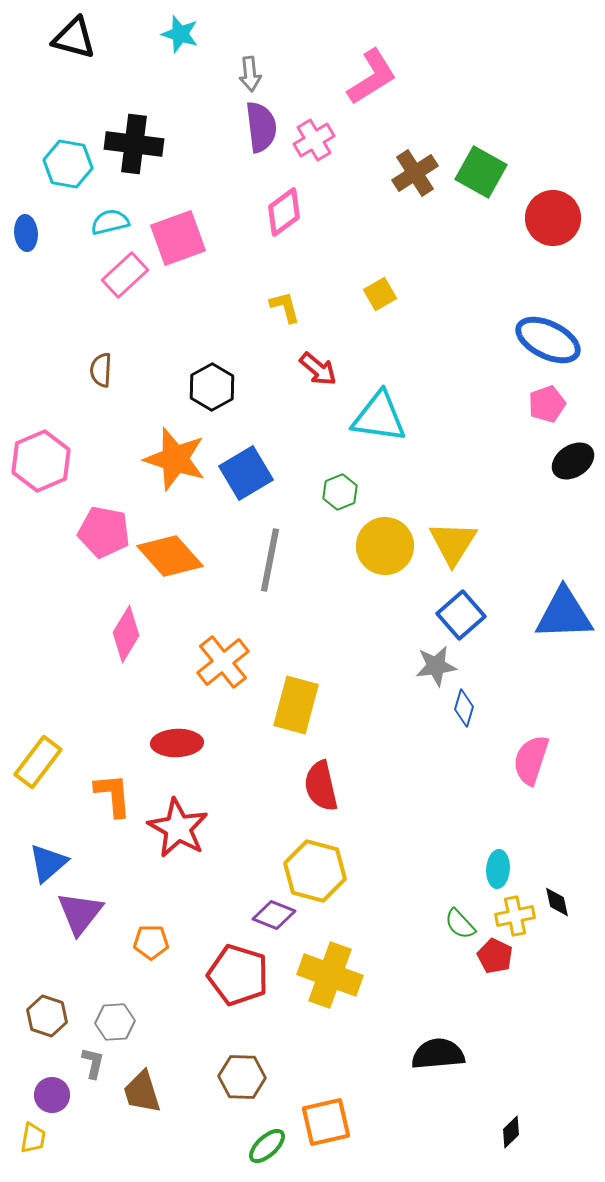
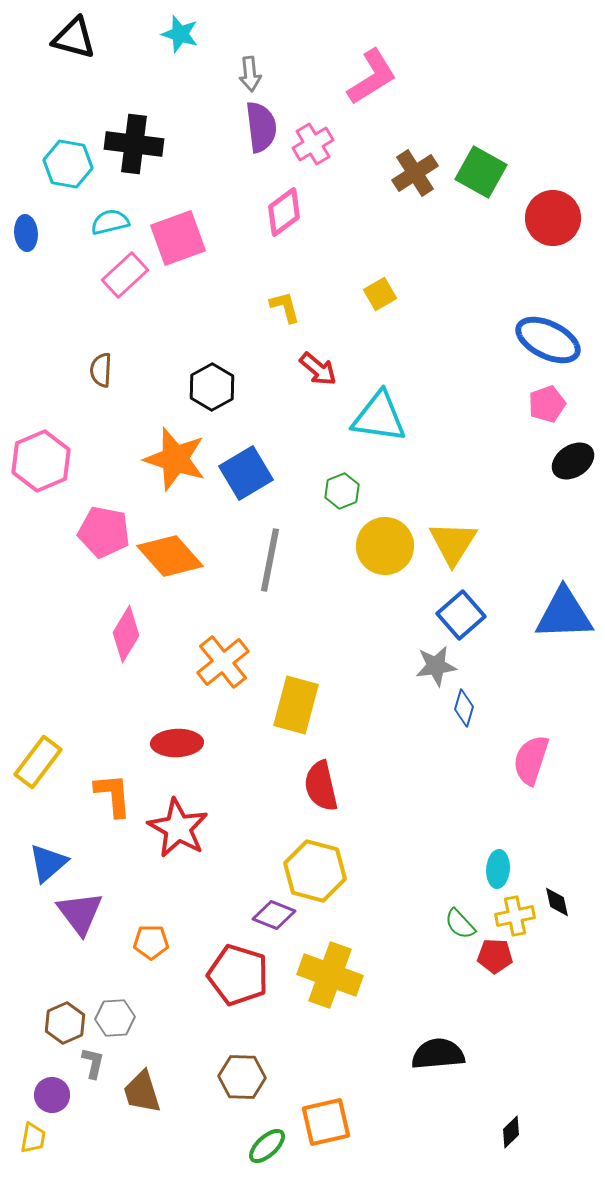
pink cross at (314, 140): moved 1 px left, 4 px down
green hexagon at (340, 492): moved 2 px right, 1 px up
purple triangle at (80, 913): rotated 15 degrees counterclockwise
red pentagon at (495, 956): rotated 24 degrees counterclockwise
brown hexagon at (47, 1016): moved 18 px right, 7 px down; rotated 18 degrees clockwise
gray hexagon at (115, 1022): moved 4 px up
